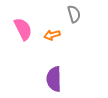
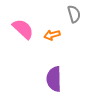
pink semicircle: rotated 20 degrees counterclockwise
